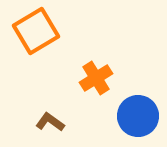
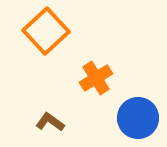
orange square: moved 10 px right; rotated 12 degrees counterclockwise
blue circle: moved 2 px down
